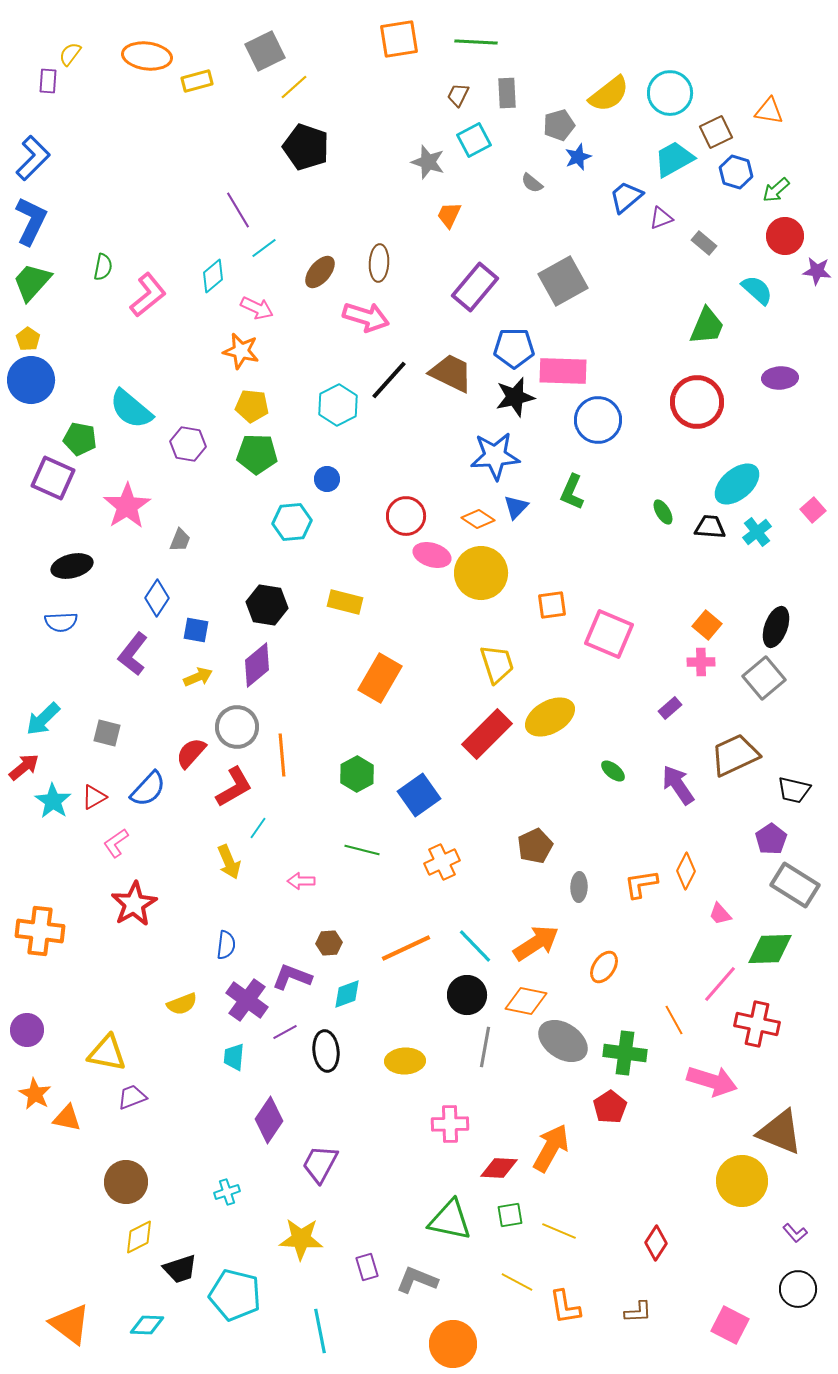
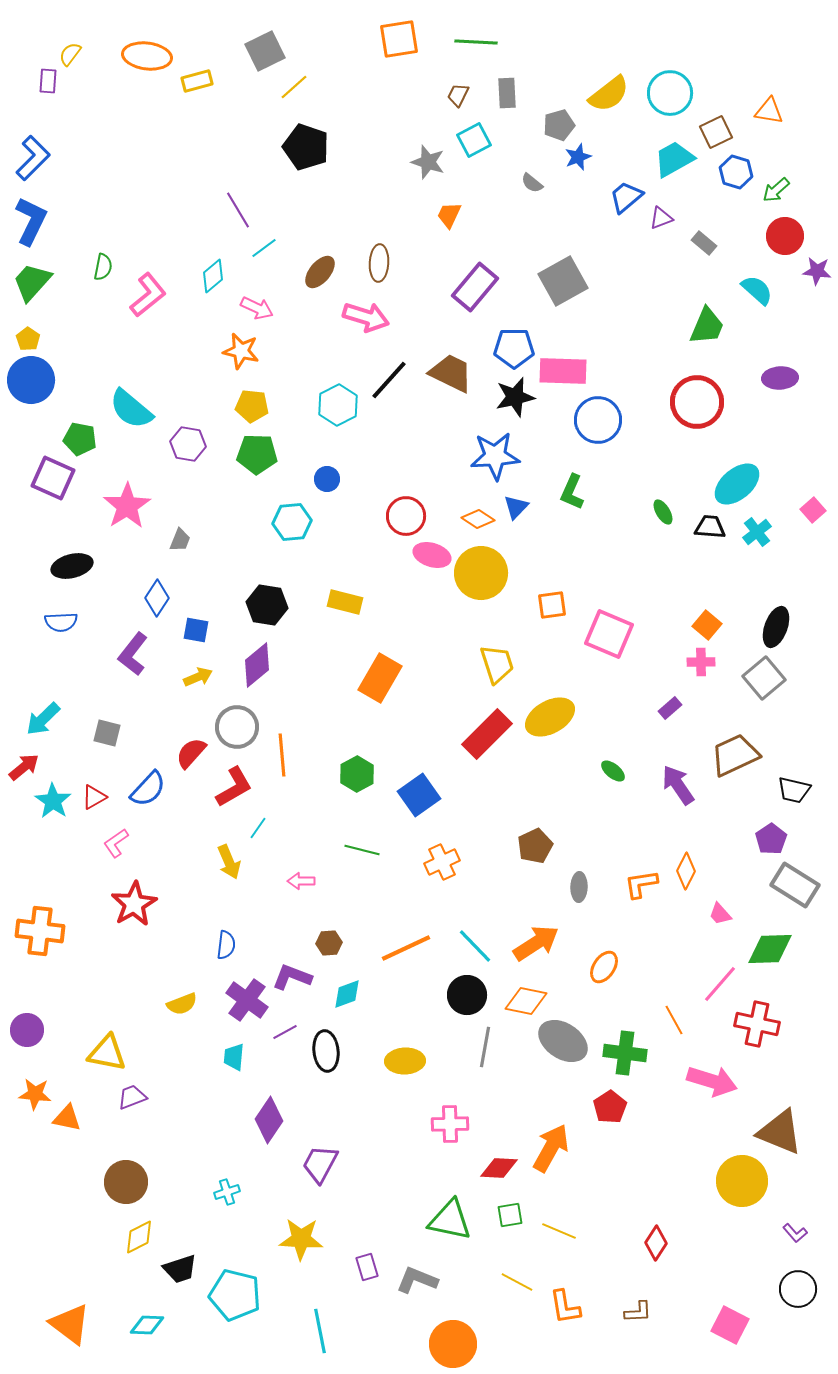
orange star at (35, 1094): rotated 24 degrees counterclockwise
